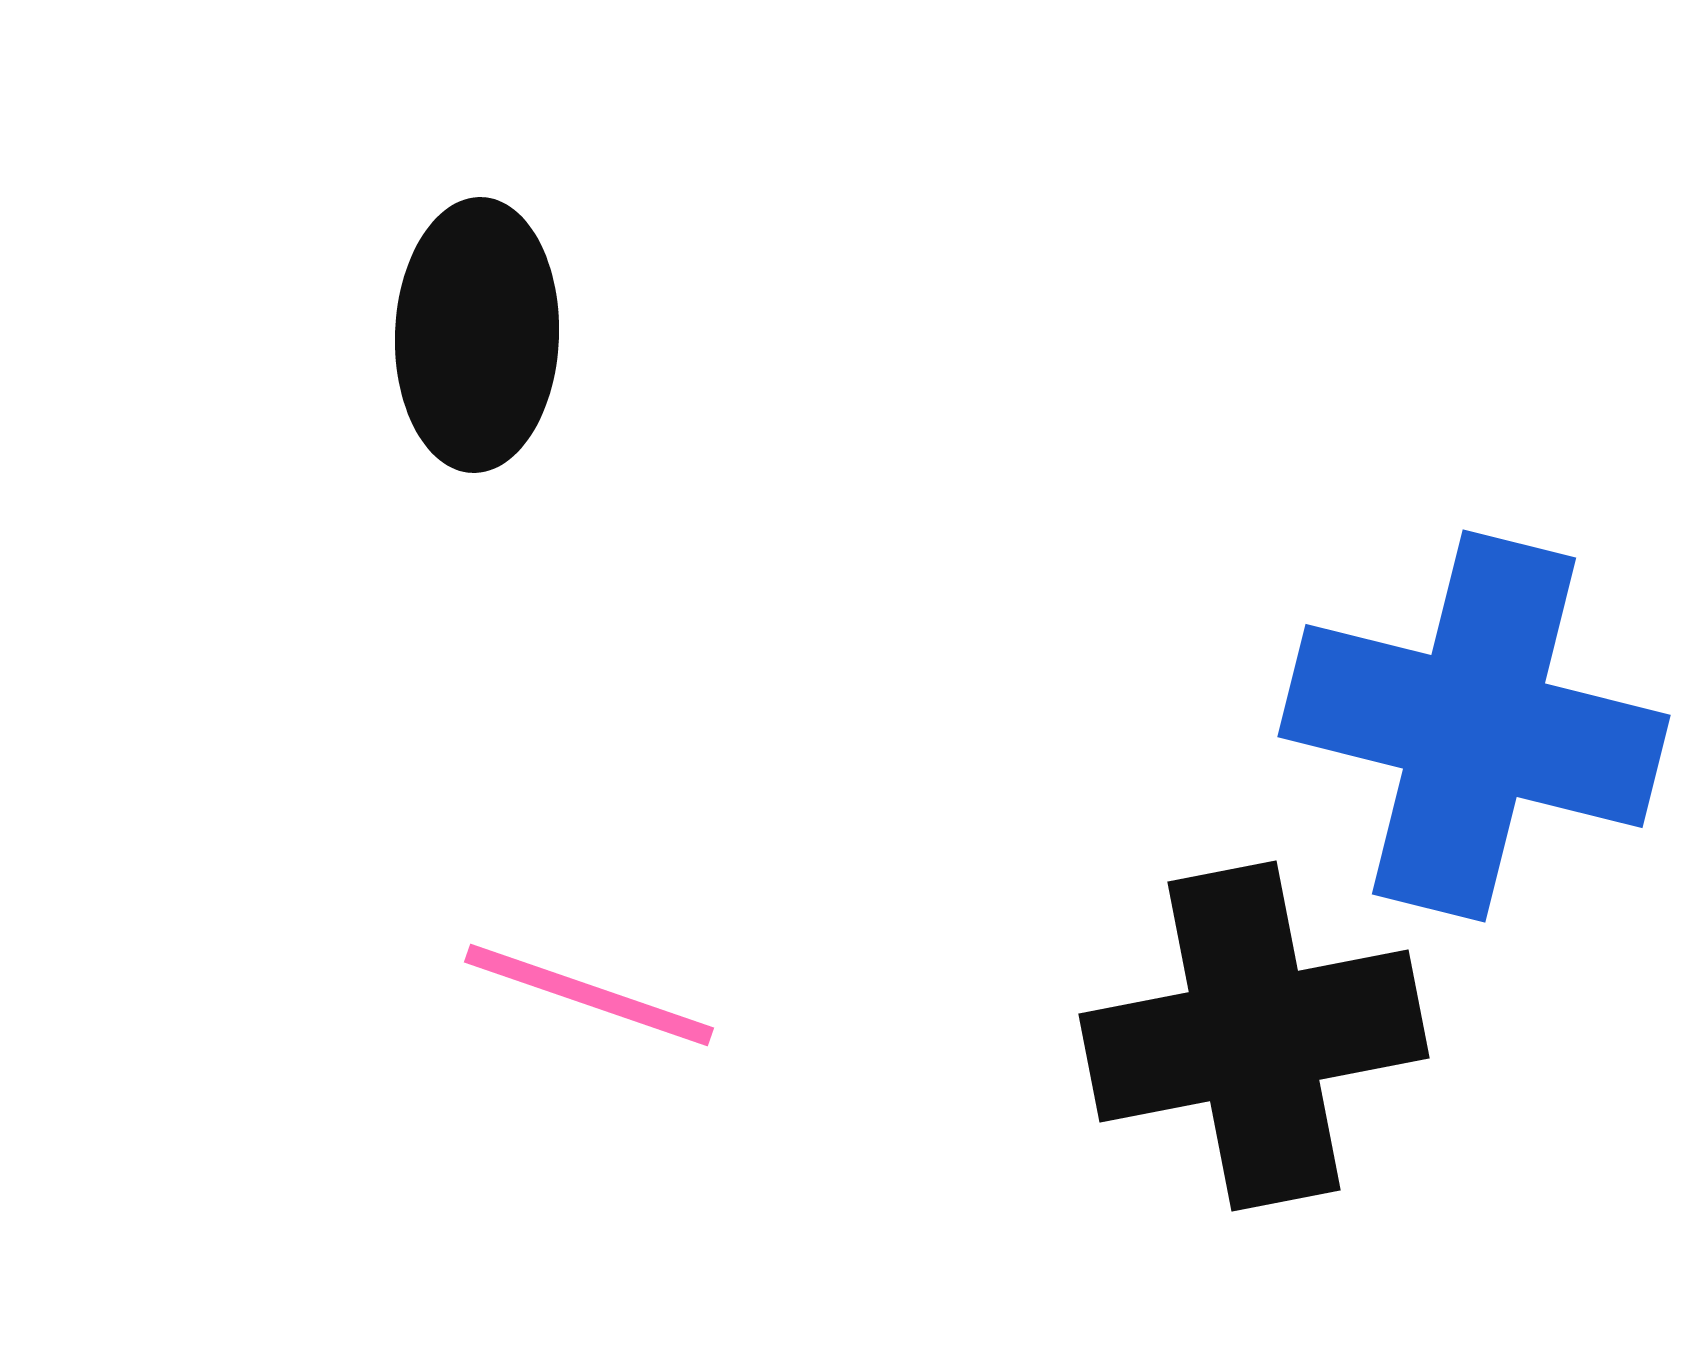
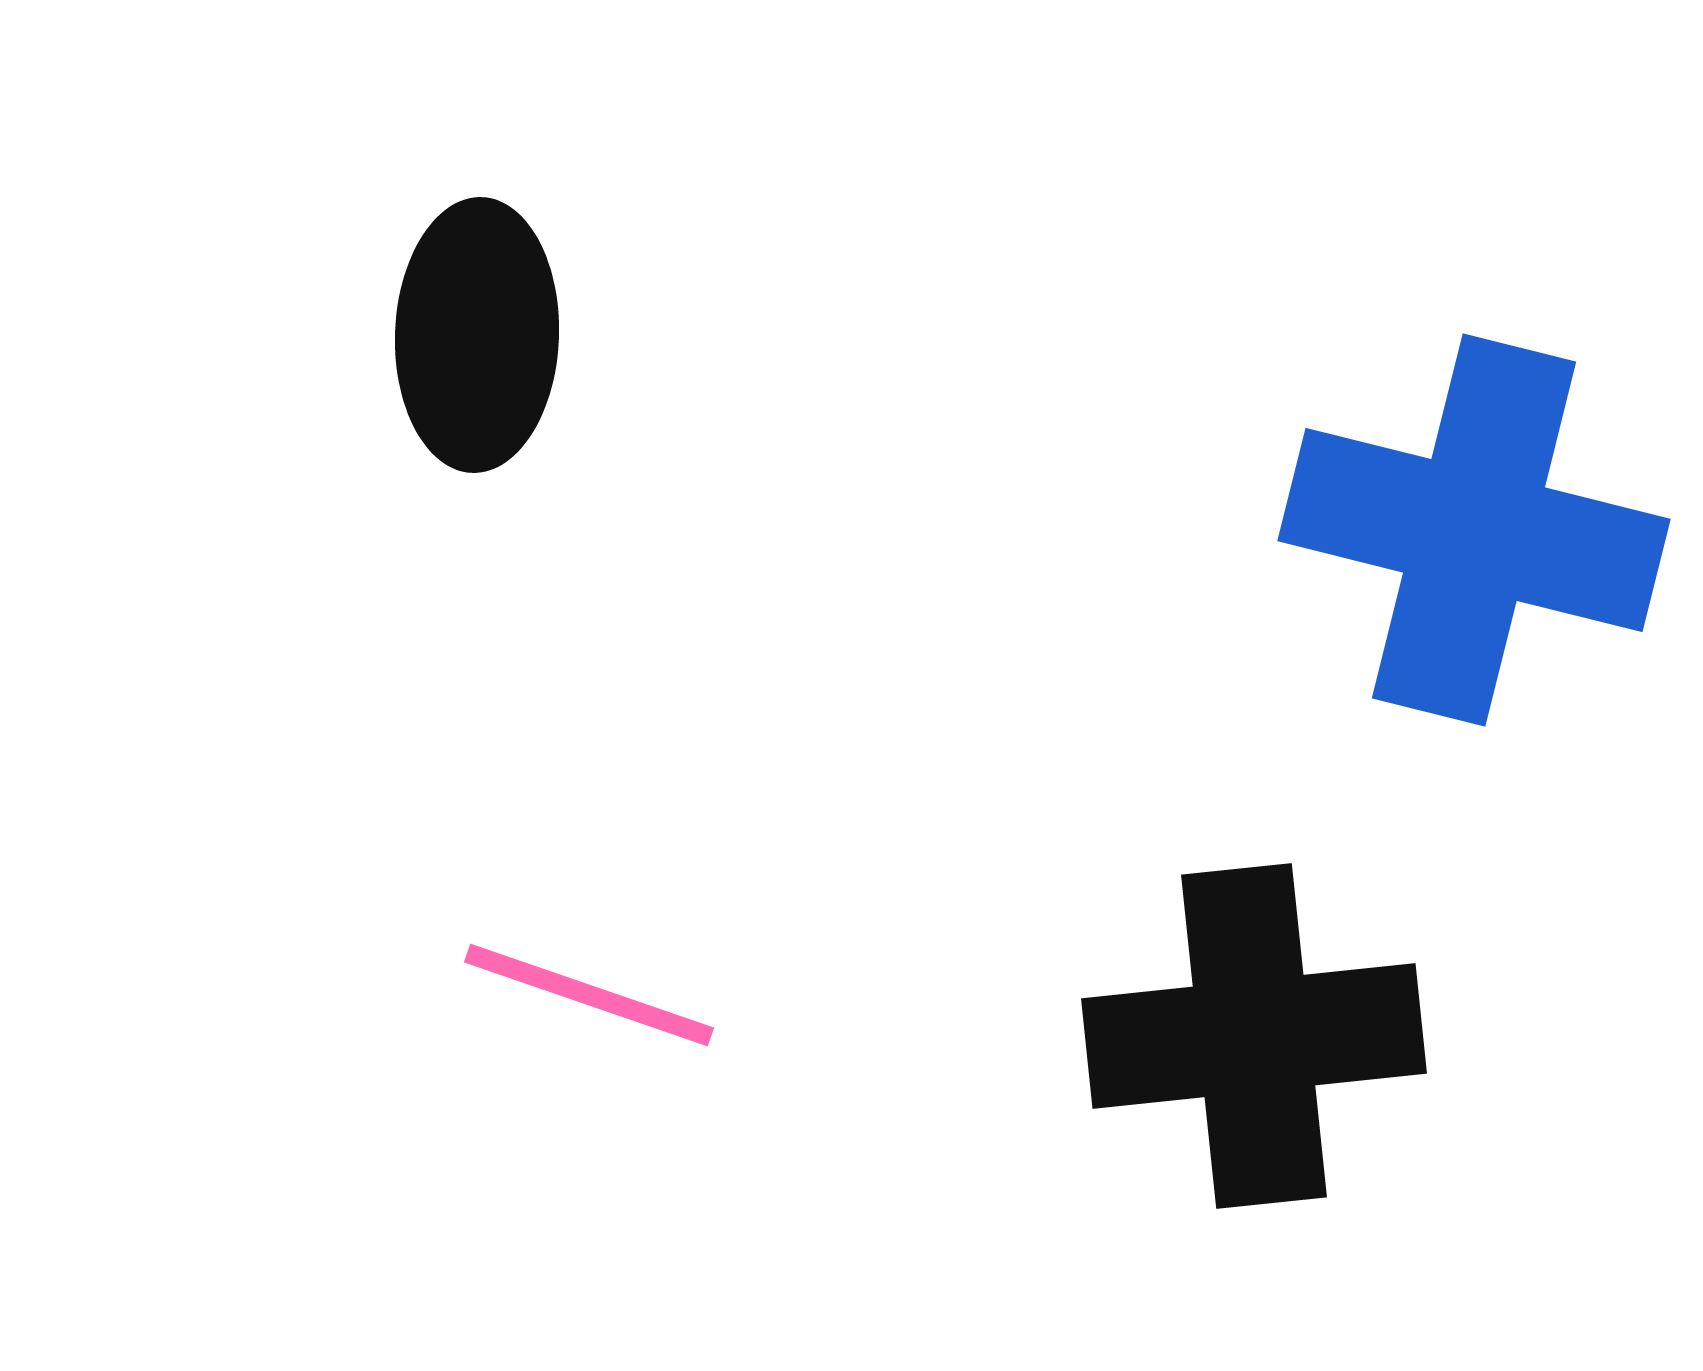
blue cross: moved 196 px up
black cross: rotated 5 degrees clockwise
